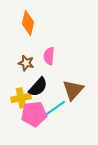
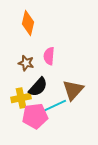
cyan line: moved 3 px up; rotated 10 degrees clockwise
pink pentagon: moved 1 px right, 2 px down
